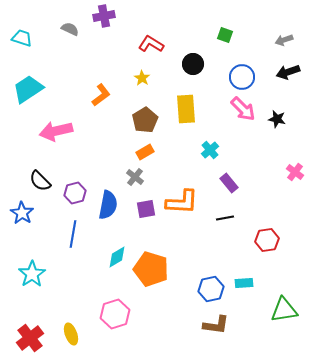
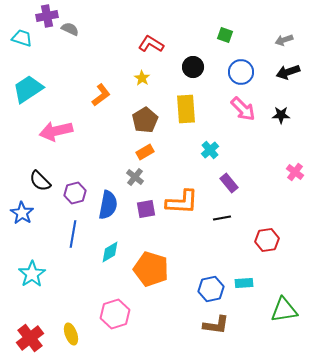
purple cross at (104, 16): moved 57 px left
black circle at (193, 64): moved 3 px down
blue circle at (242, 77): moved 1 px left, 5 px up
black star at (277, 119): moved 4 px right, 4 px up; rotated 12 degrees counterclockwise
black line at (225, 218): moved 3 px left
cyan diamond at (117, 257): moved 7 px left, 5 px up
